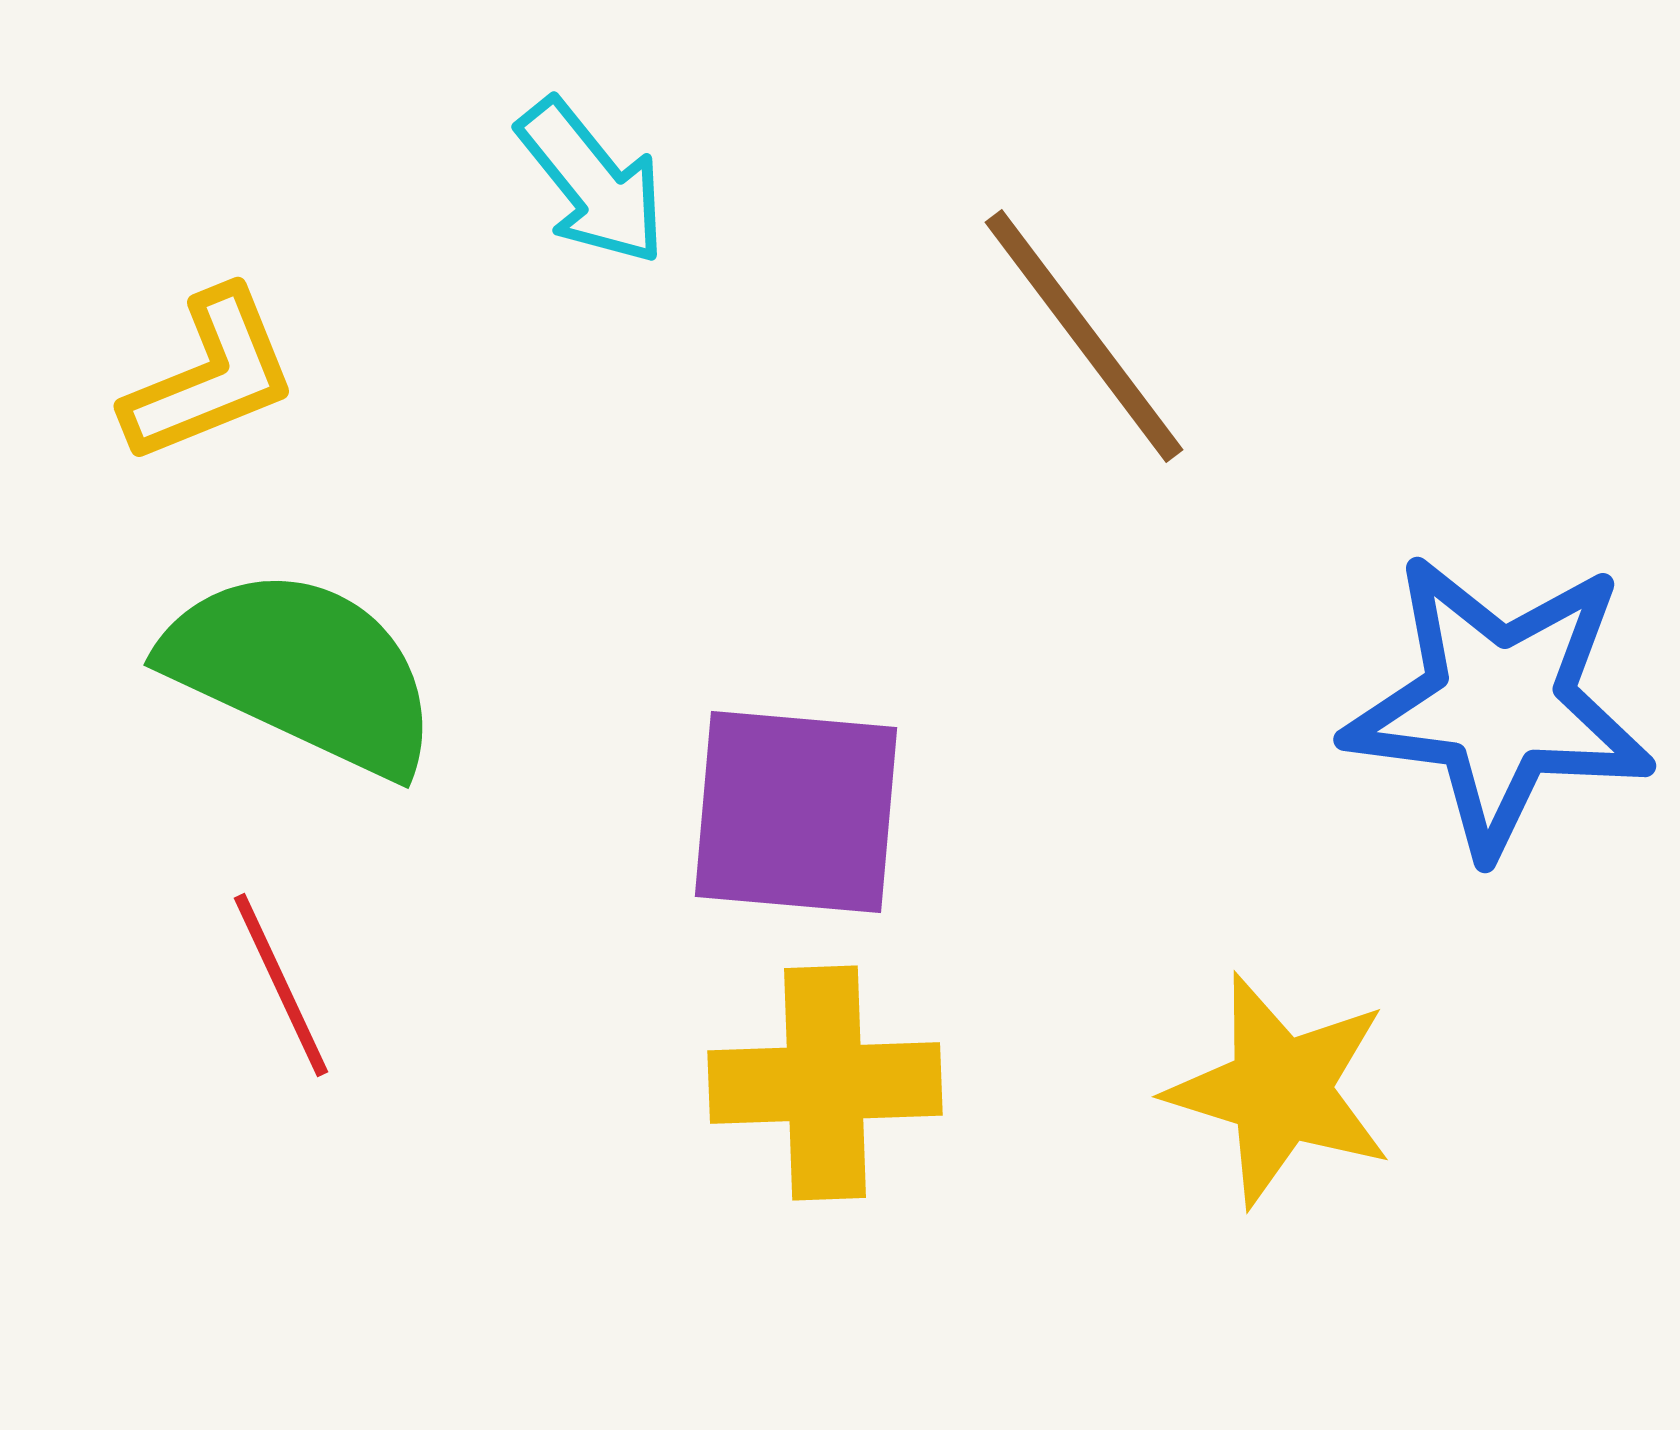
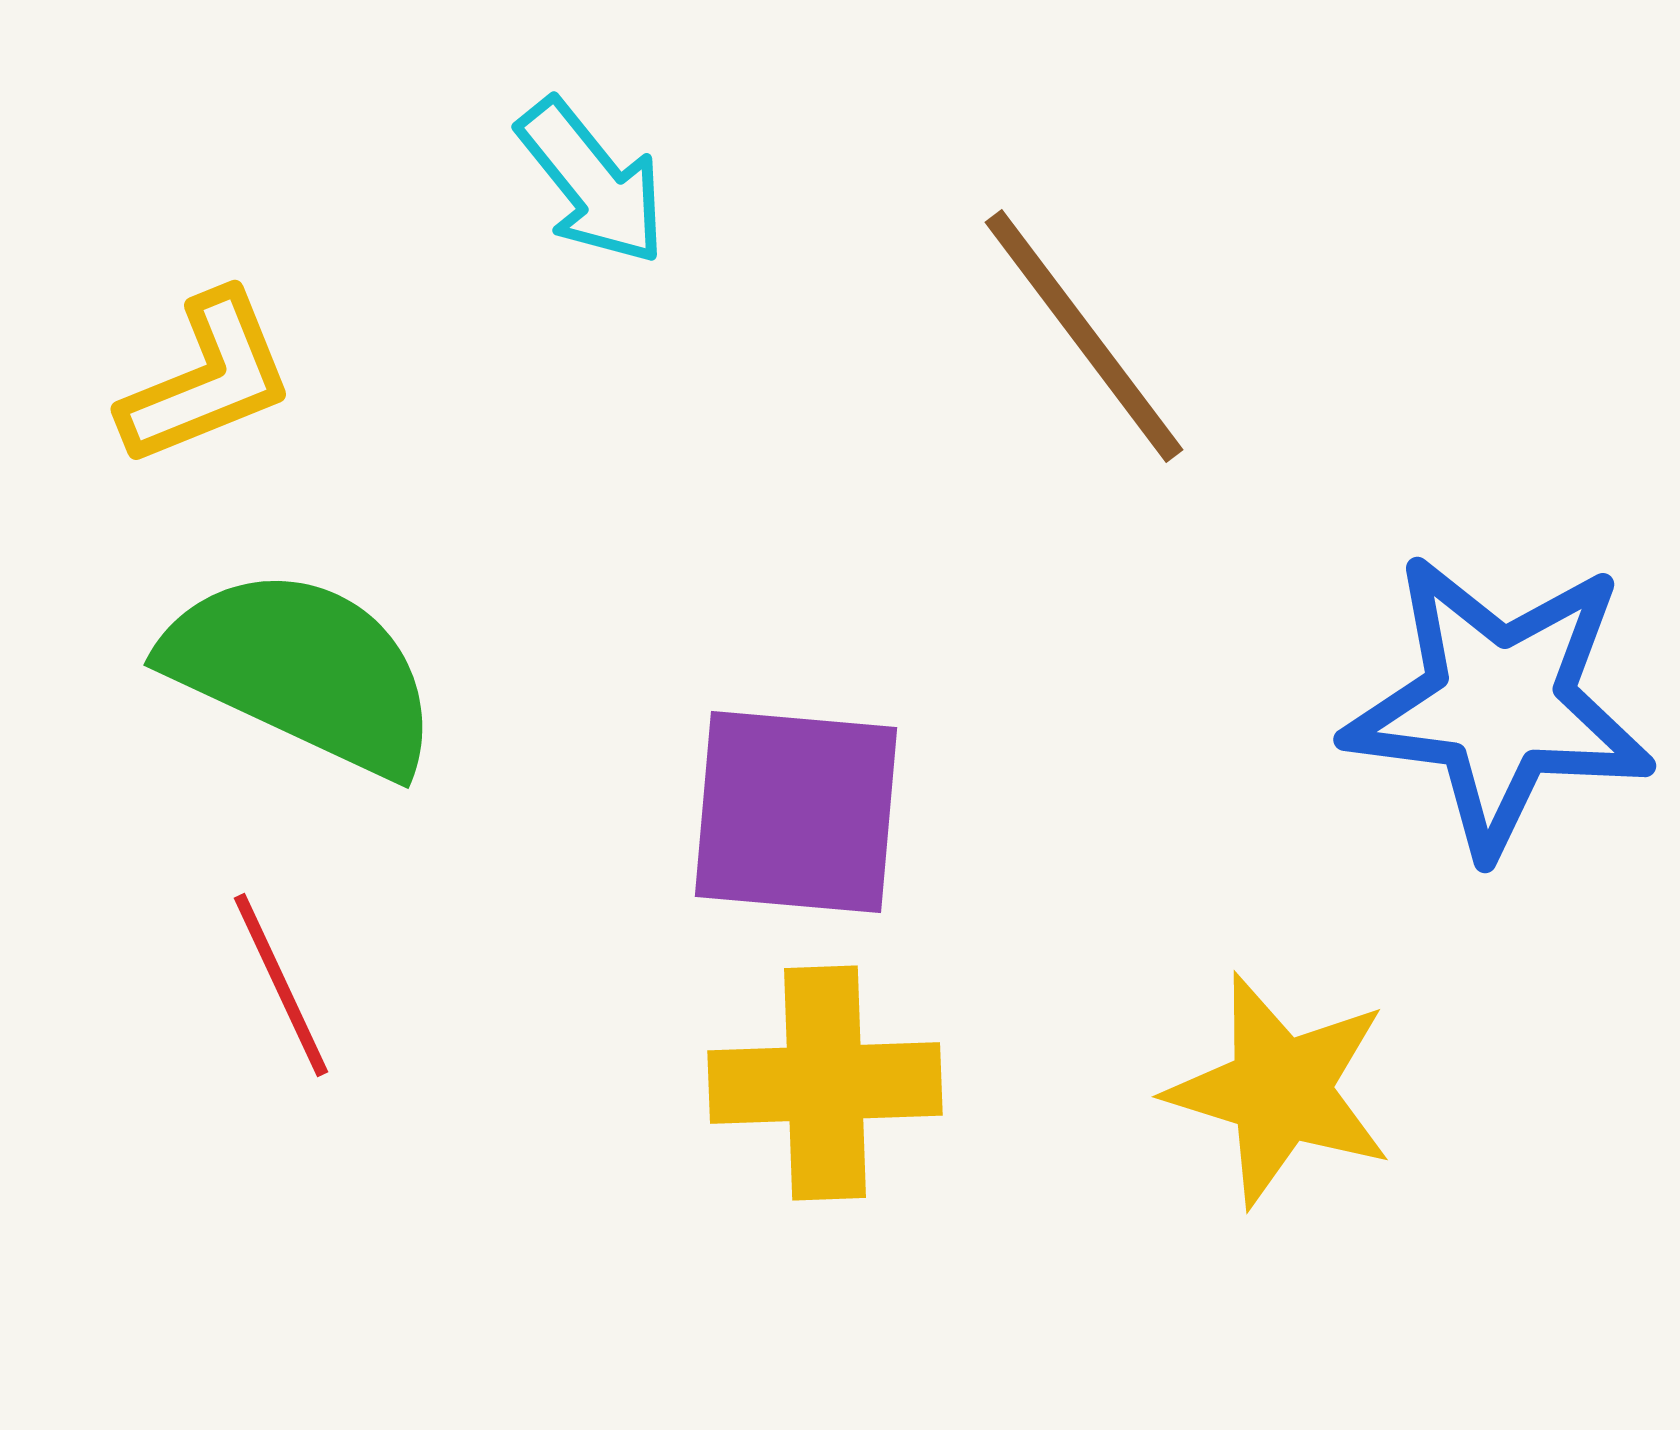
yellow L-shape: moved 3 px left, 3 px down
